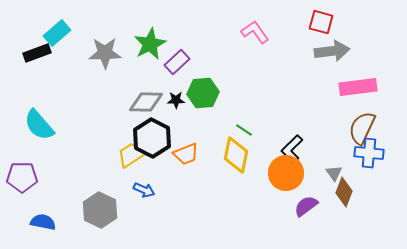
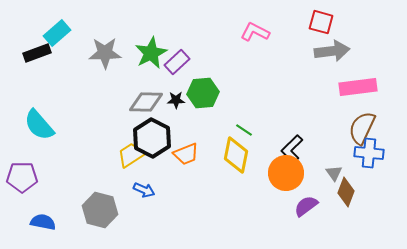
pink L-shape: rotated 28 degrees counterclockwise
green star: moved 1 px right, 9 px down
brown diamond: moved 2 px right
gray hexagon: rotated 12 degrees counterclockwise
